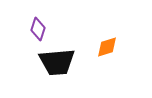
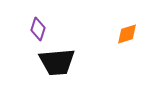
orange diamond: moved 20 px right, 13 px up
